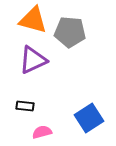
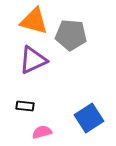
orange triangle: moved 1 px right, 1 px down
gray pentagon: moved 1 px right, 3 px down
